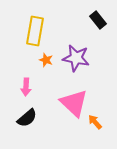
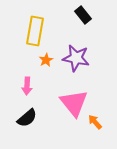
black rectangle: moved 15 px left, 5 px up
orange star: rotated 24 degrees clockwise
pink arrow: moved 1 px right, 1 px up
pink triangle: rotated 8 degrees clockwise
